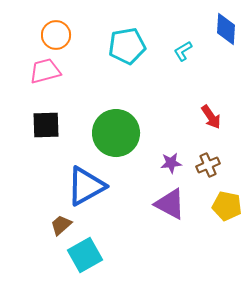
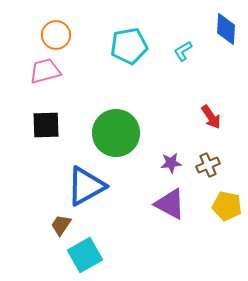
cyan pentagon: moved 2 px right
brown trapezoid: rotated 15 degrees counterclockwise
